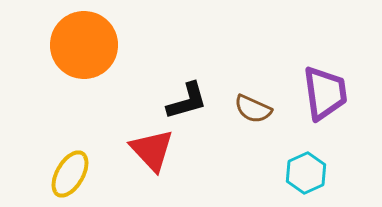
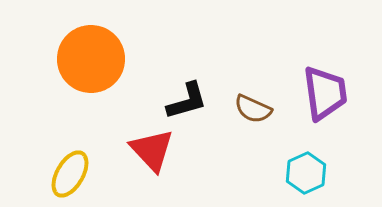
orange circle: moved 7 px right, 14 px down
